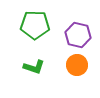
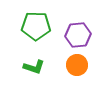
green pentagon: moved 1 px right, 1 px down
purple hexagon: rotated 20 degrees counterclockwise
